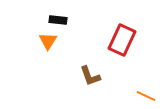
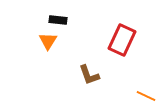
brown L-shape: moved 1 px left, 1 px up
